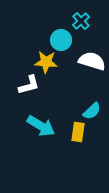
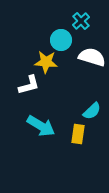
white semicircle: moved 4 px up
yellow rectangle: moved 2 px down
